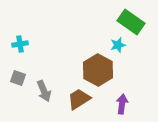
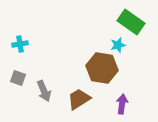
brown hexagon: moved 4 px right, 2 px up; rotated 20 degrees counterclockwise
